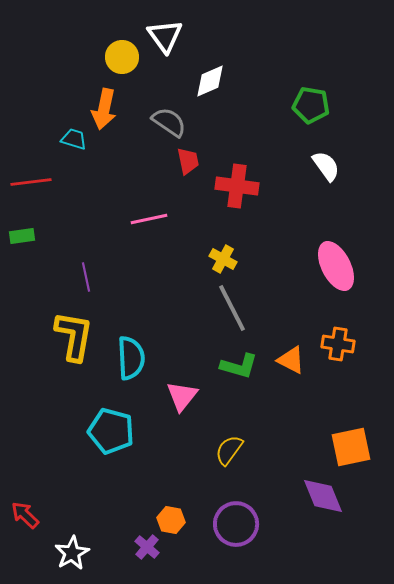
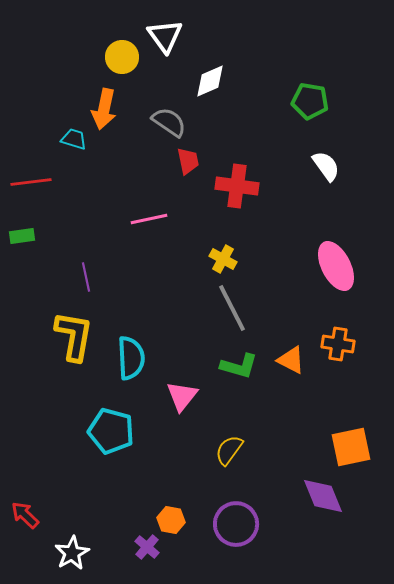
green pentagon: moved 1 px left, 4 px up
